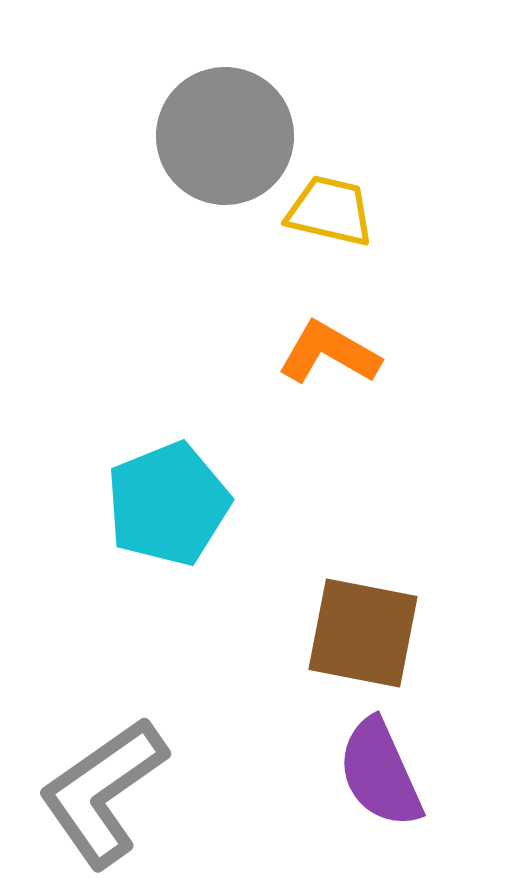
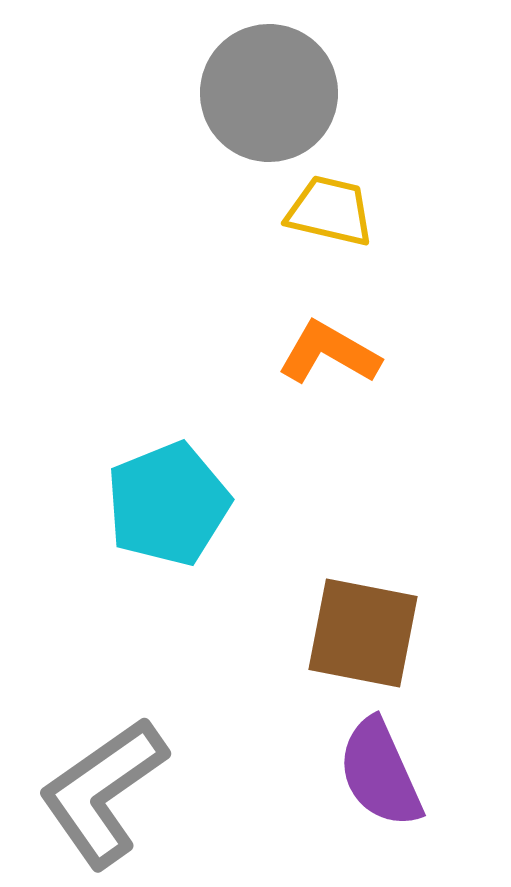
gray circle: moved 44 px right, 43 px up
